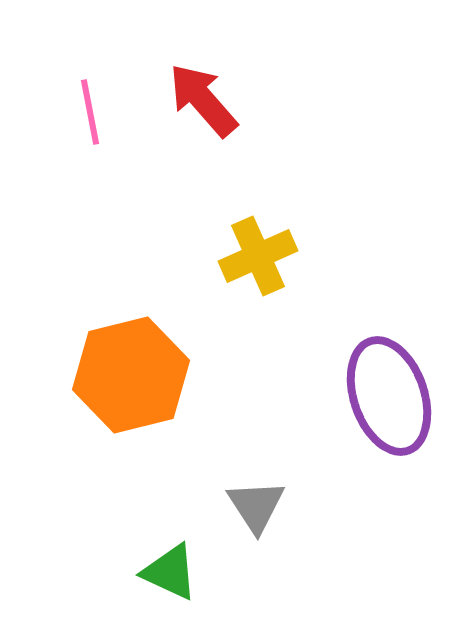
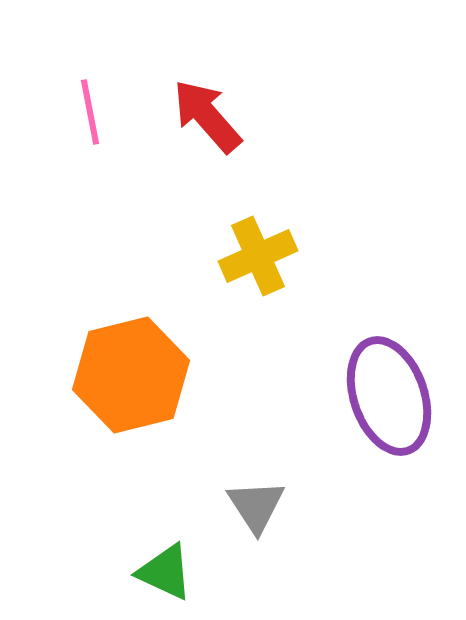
red arrow: moved 4 px right, 16 px down
green triangle: moved 5 px left
